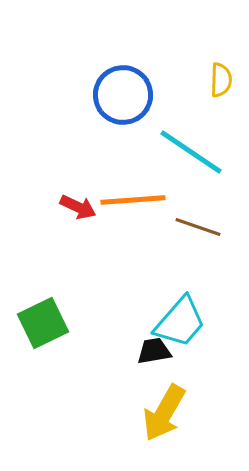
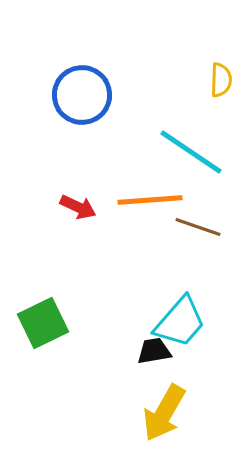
blue circle: moved 41 px left
orange line: moved 17 px right
